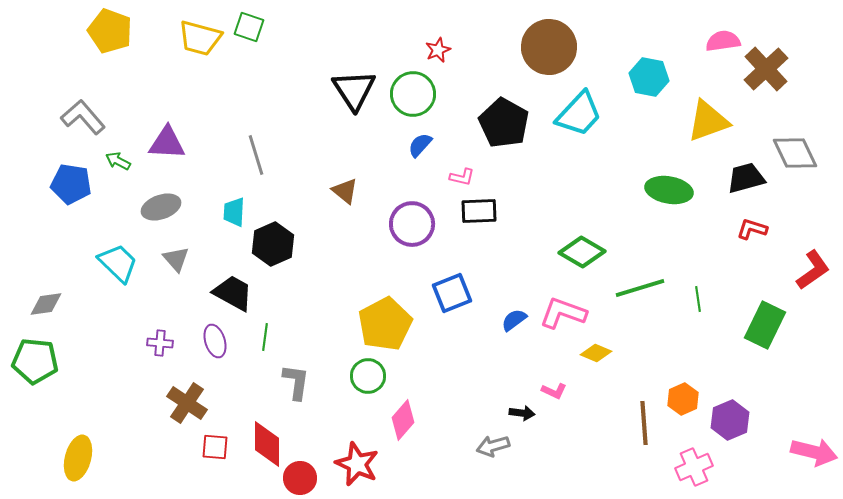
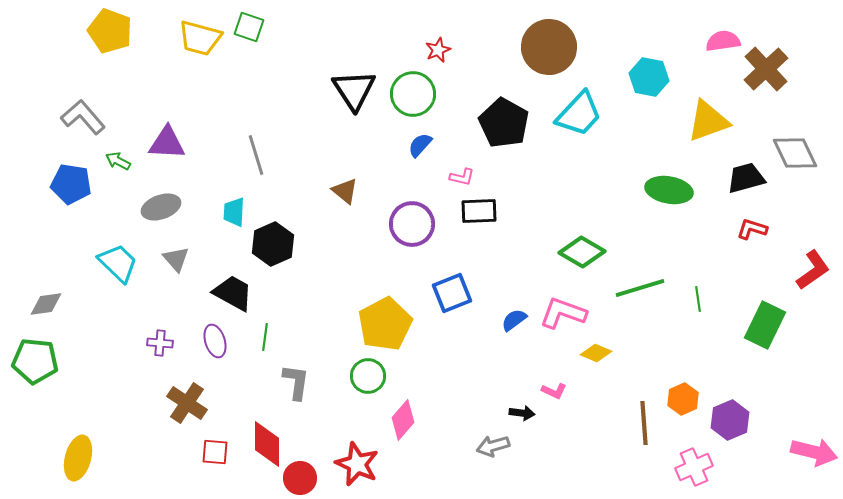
red square at (215, 447): moved 5 px down
